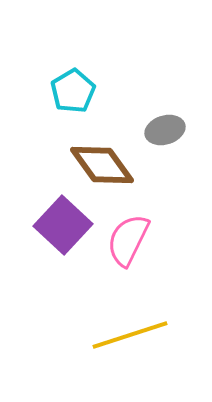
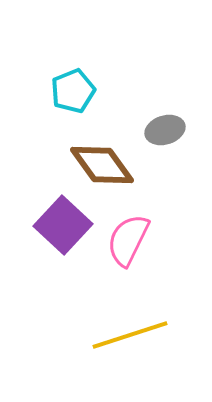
cyan pentagon: rotated 9 degrees clockwise
